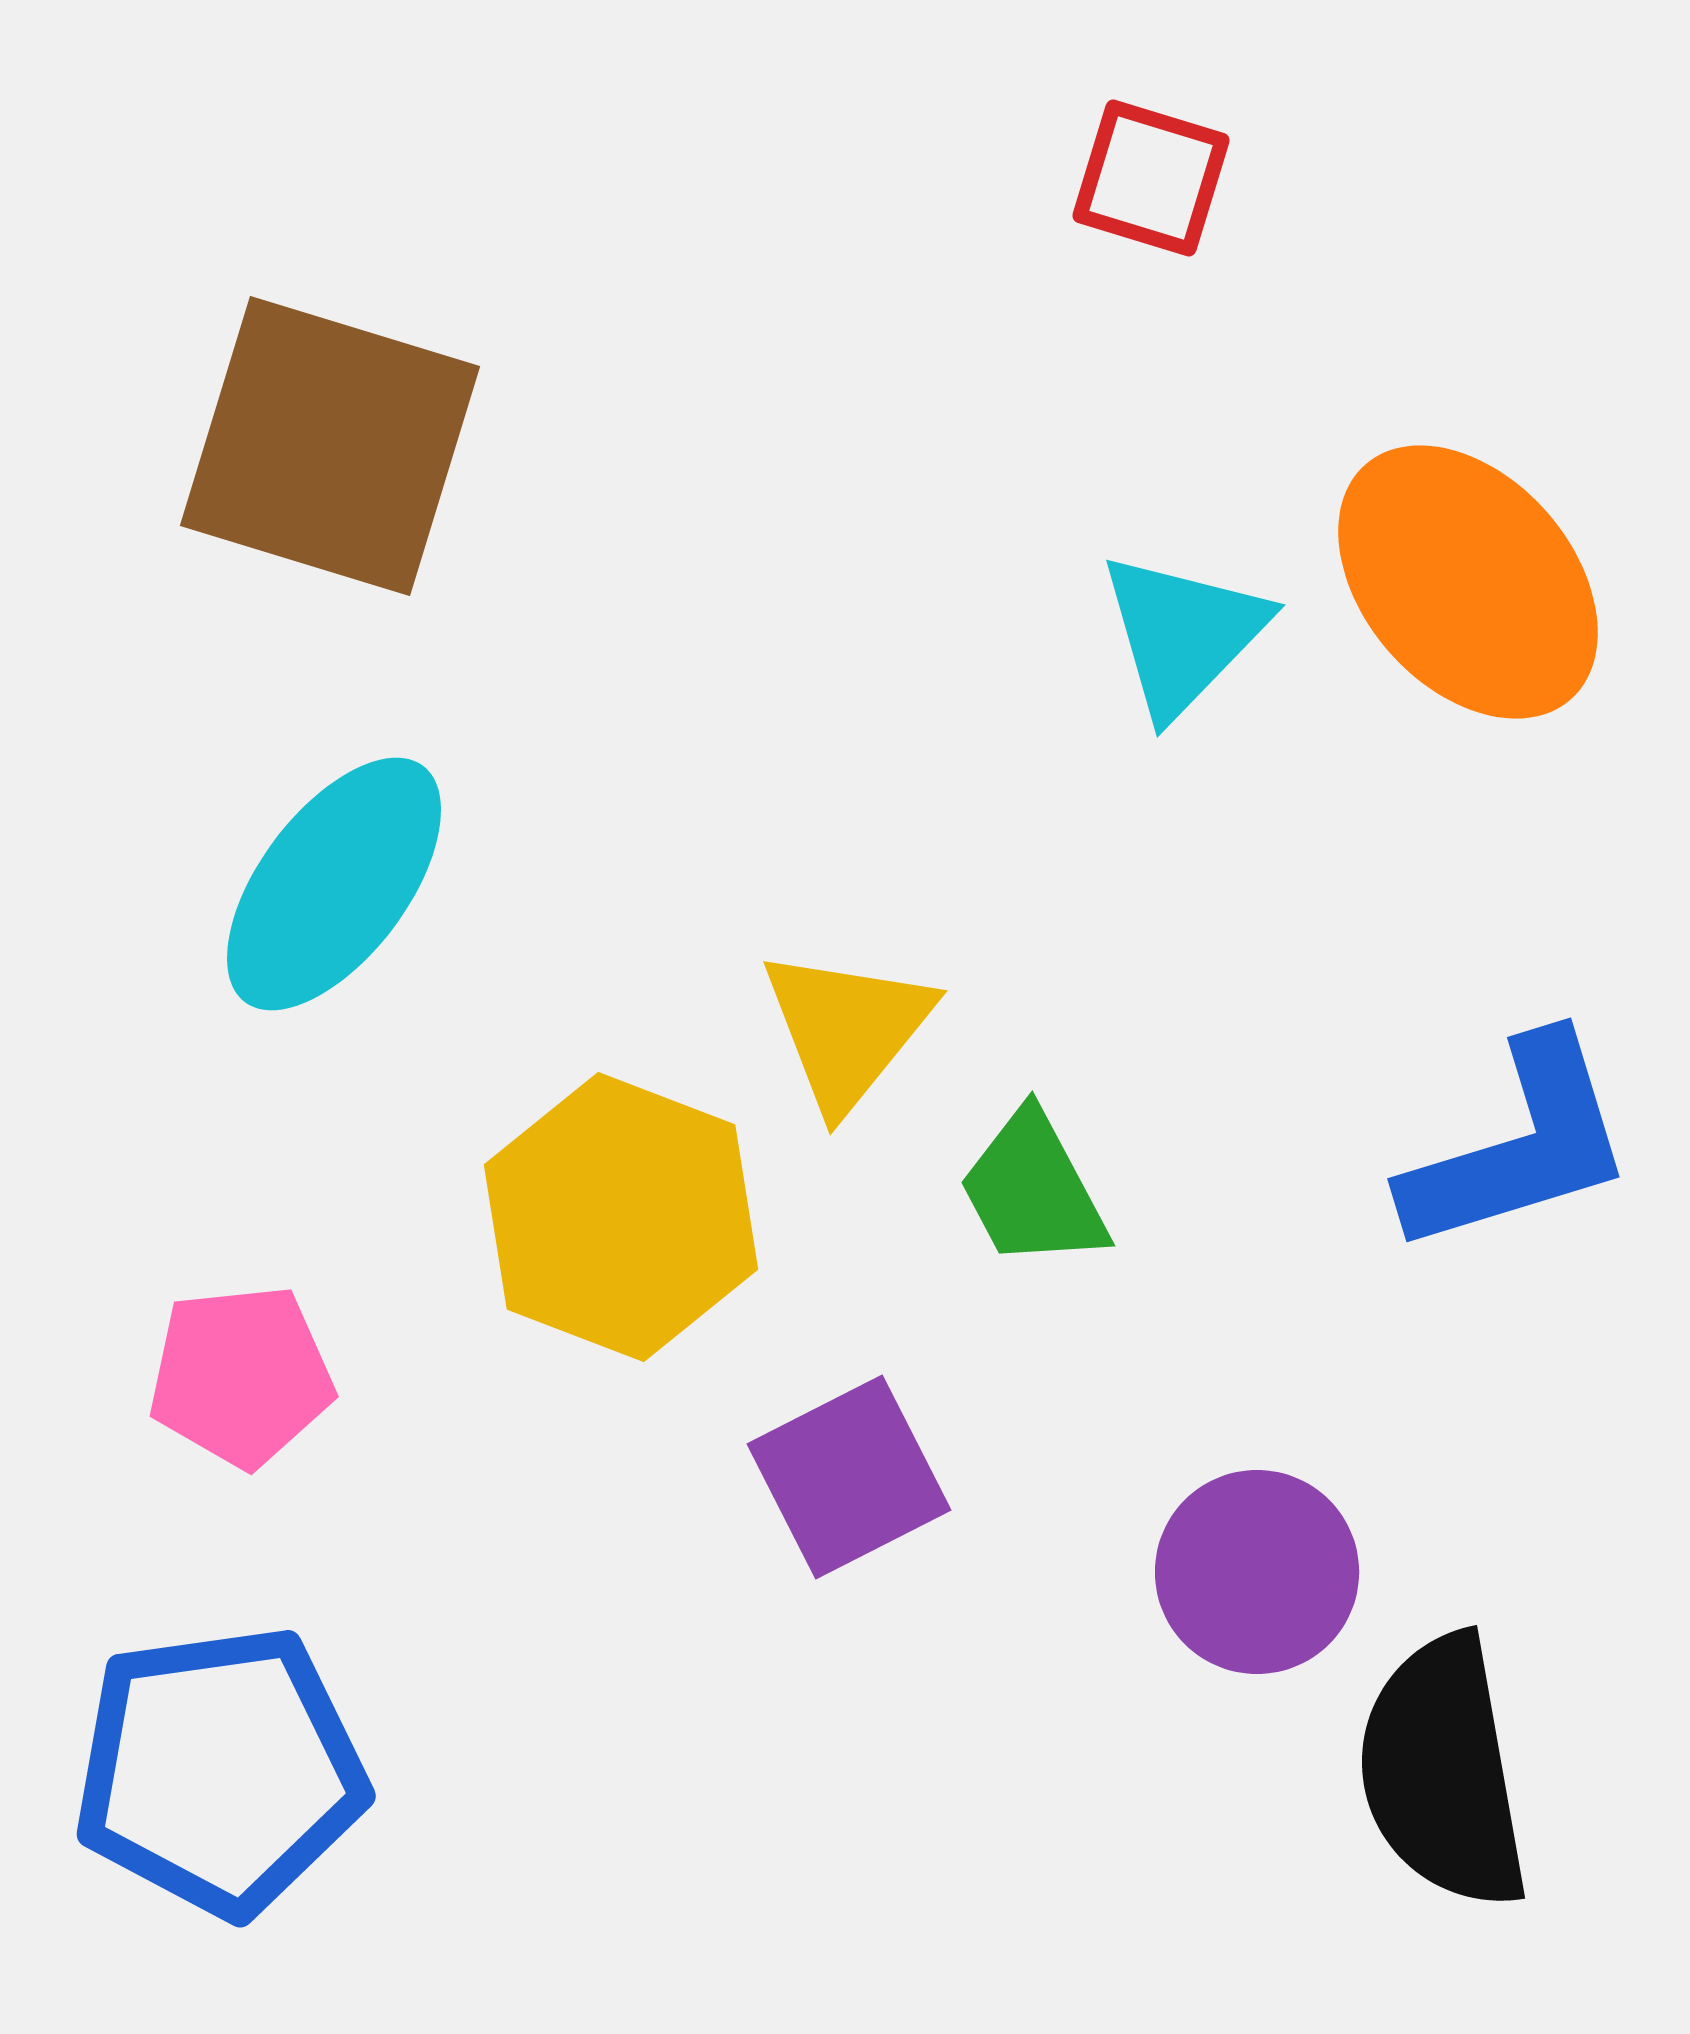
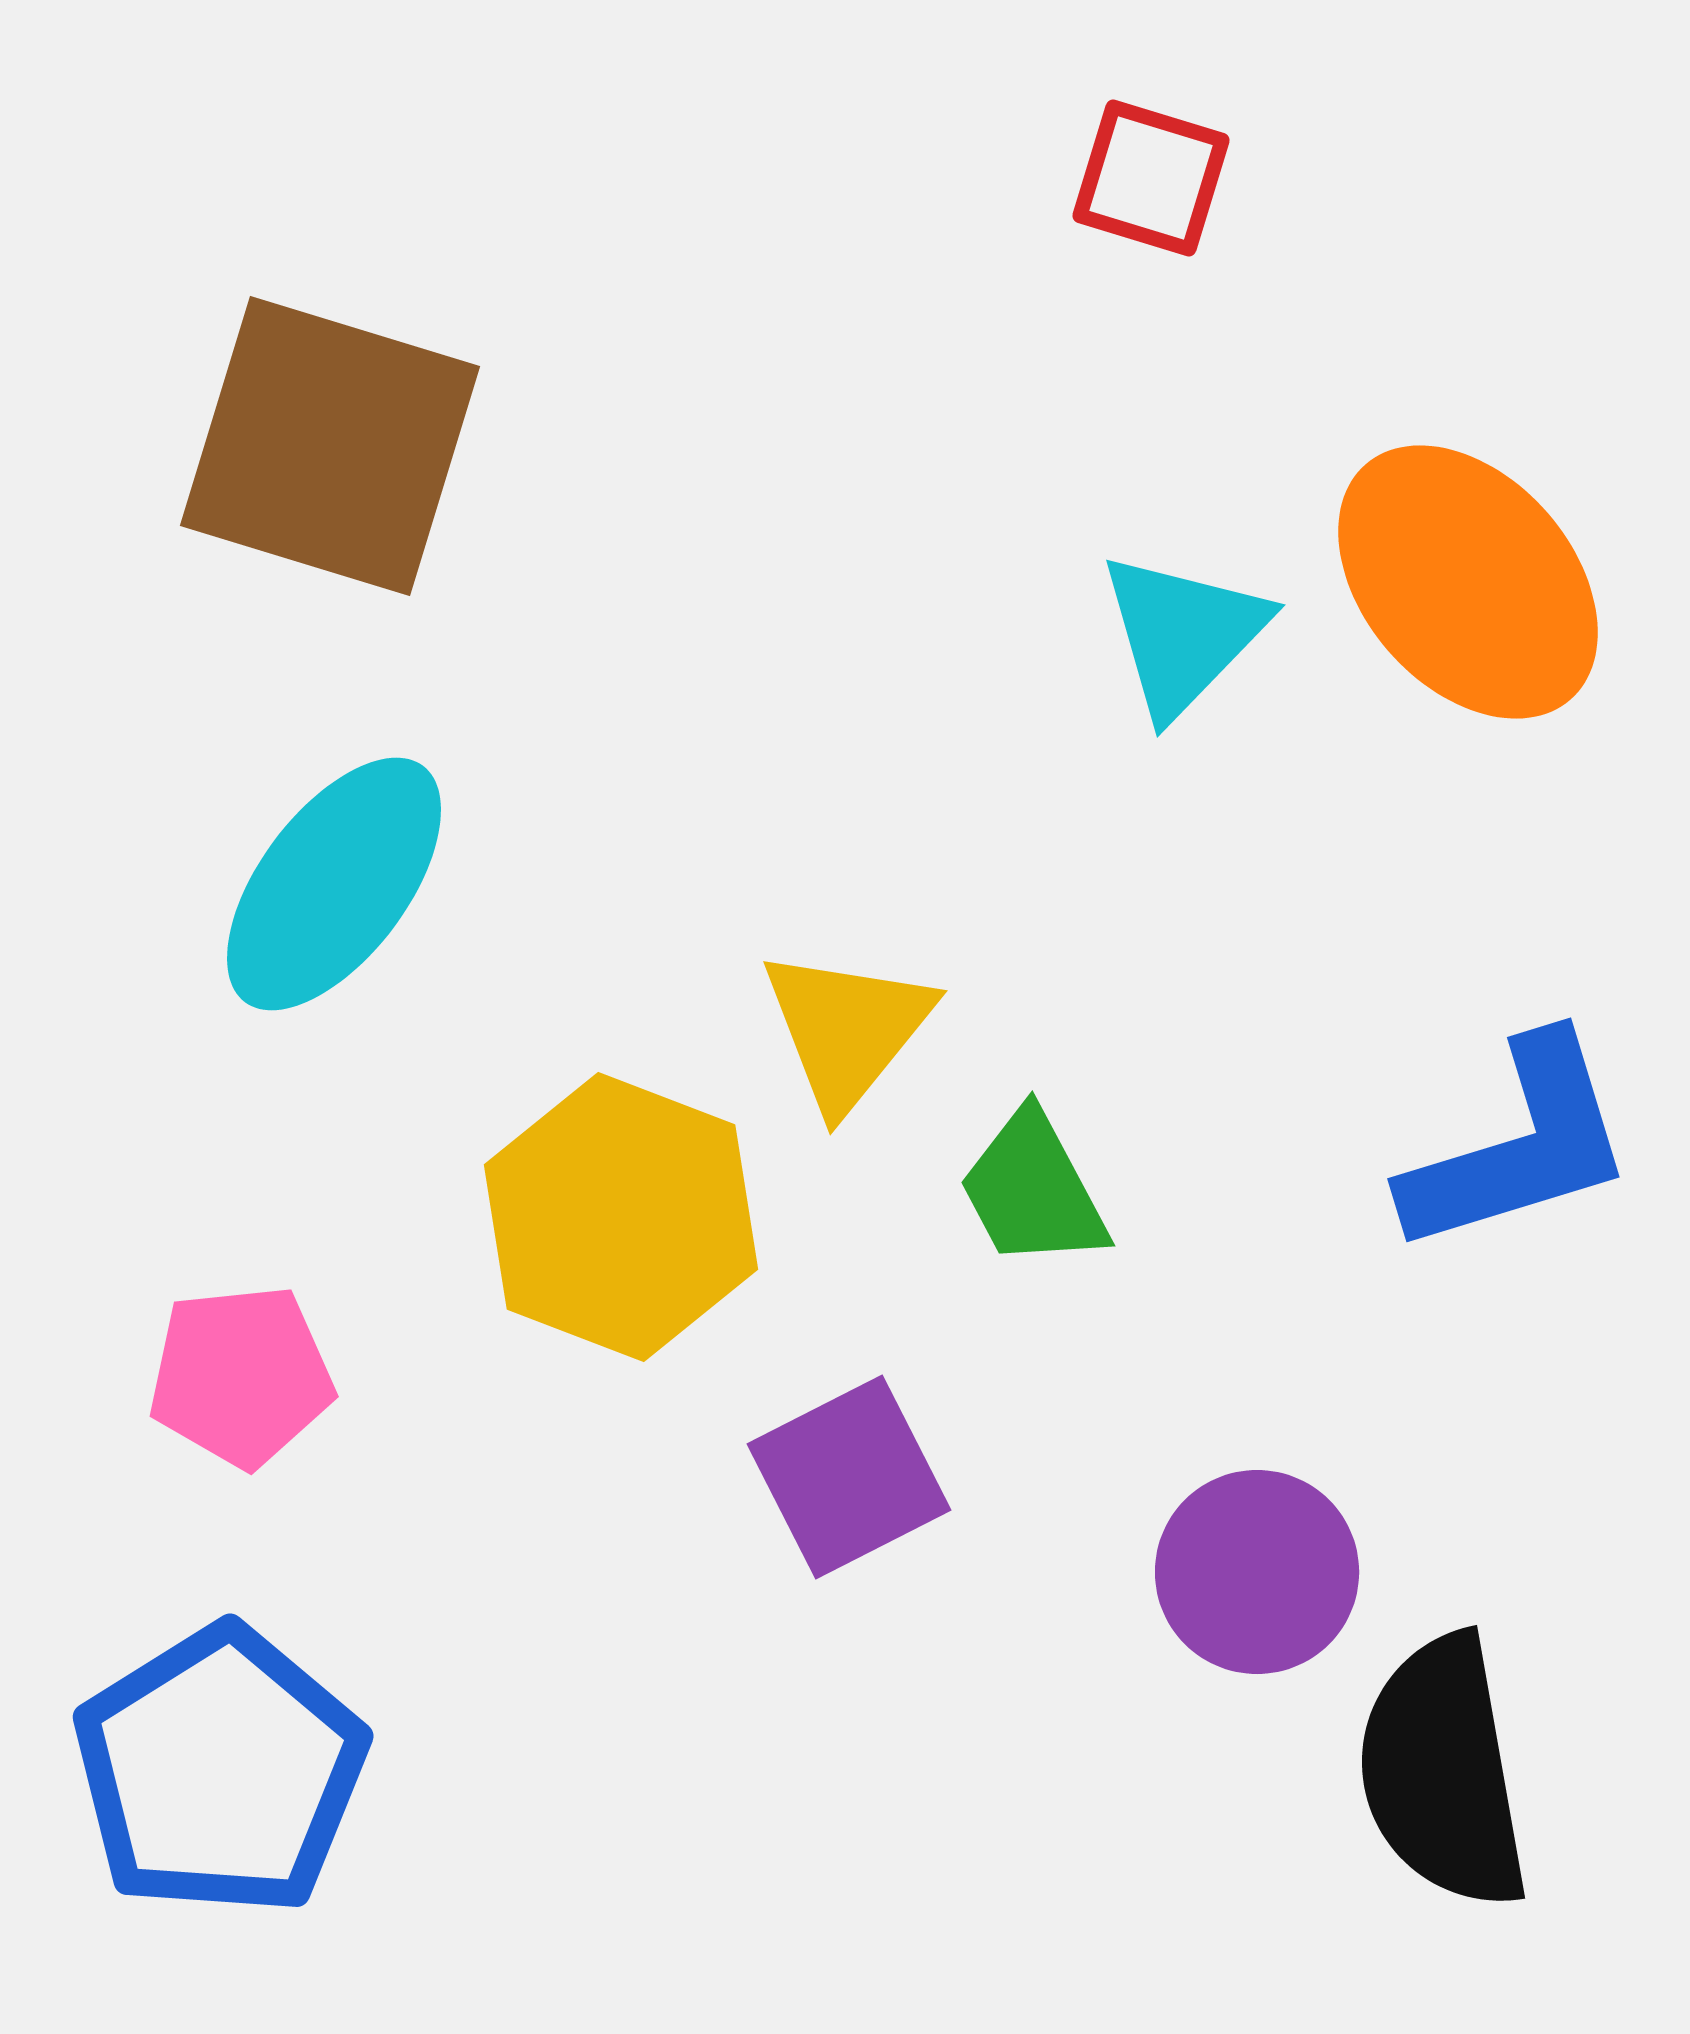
blue pentagon: rotated 24 degrees counterclockwise
